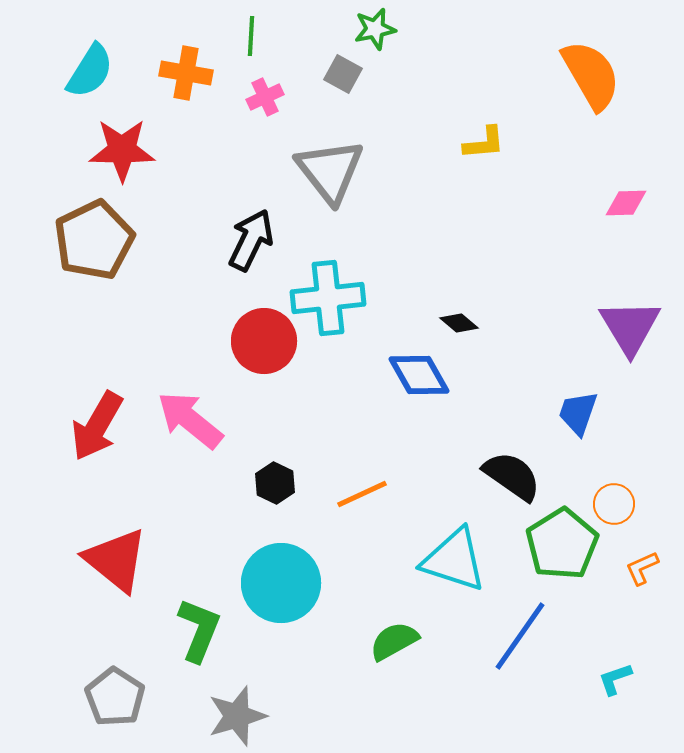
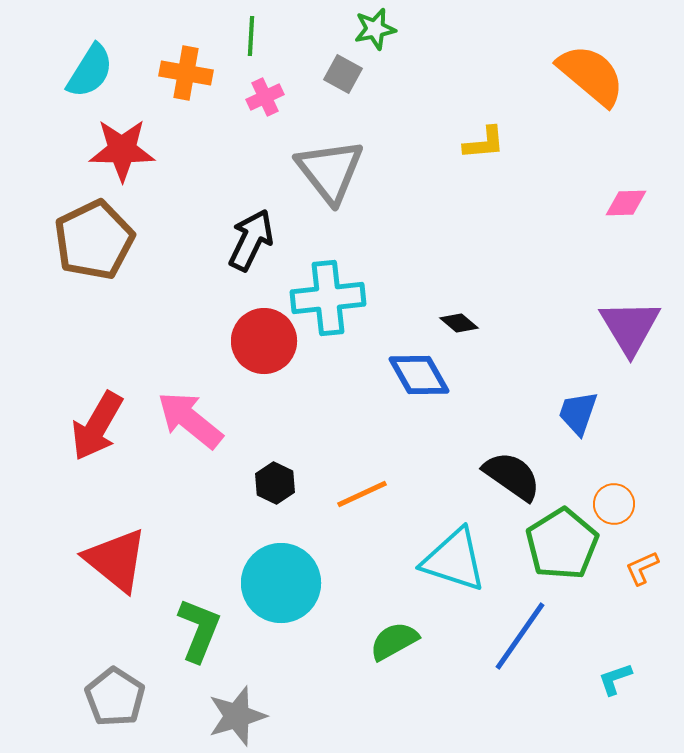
orange semicircle: rotated 20 degrees counterclockwise
